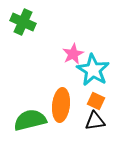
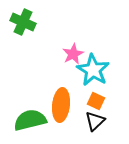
black triangle: rotated 35 degrees counterclockwise
